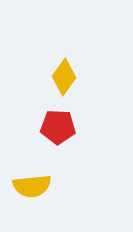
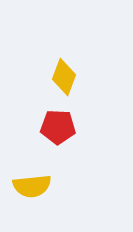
yellow diamond: rotated 15 degrees counterclockwise
